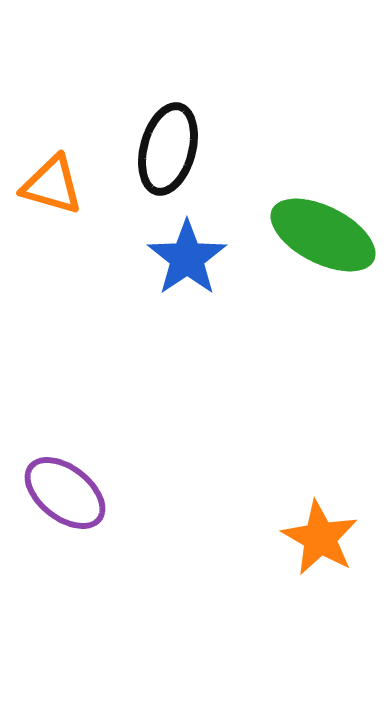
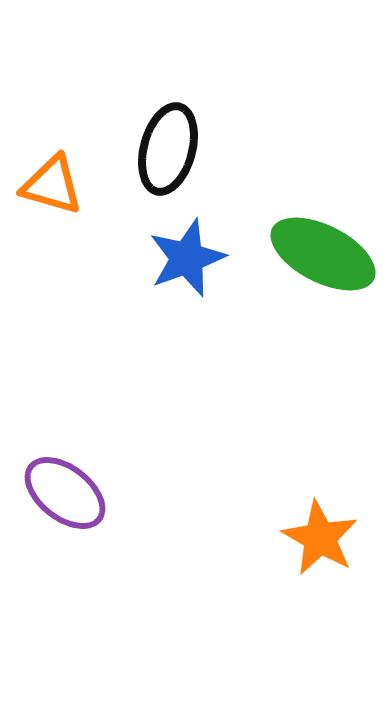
green ellipse: moved 19 px down
blue star: rotated 14 degrees clockwise
